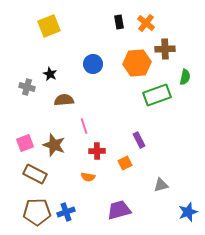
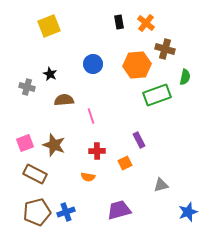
brown cross: rotated 18 degrees clockwise
orange hexagon: moved 2 px down
pink line: moved 7 px right, 10 px up
brown pentagon: rotated 12 degrees counterclockwise
